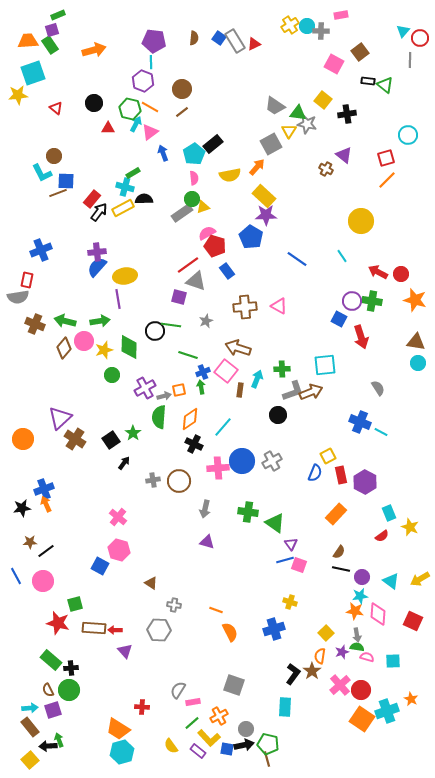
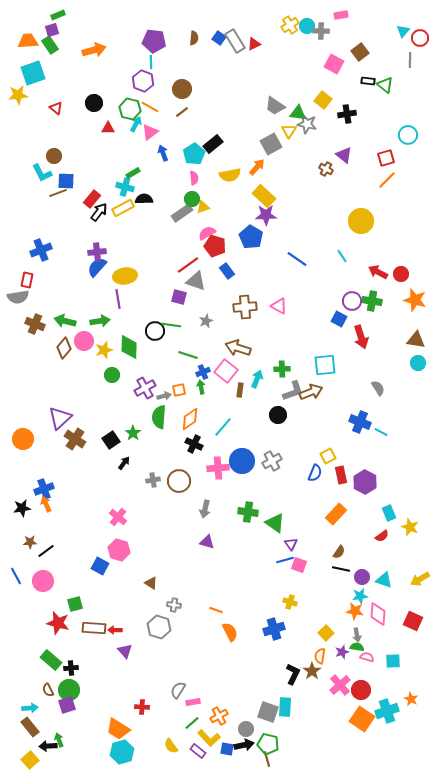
brown triangle at (416, 342): moved 2 px up
cyan triangle at (391, 581): moved 7 px left, 1 px up; rotated 18 degrees counterclockwise
gray hexagon at (159, 630): moved 3 px up; rotated 15 degrees clockwise
black L-shape at (293, 674): rotated 10 degrees counterclockwise
gray square at (234, 685): moved 34 px right, 27 px down
purple square at (53, 710): moved 14 px right, 5 px up
